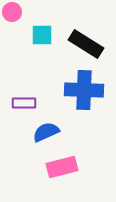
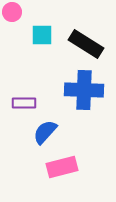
blue semicircle: moved 1 px left; rotated 24 degrees counterclockwise
